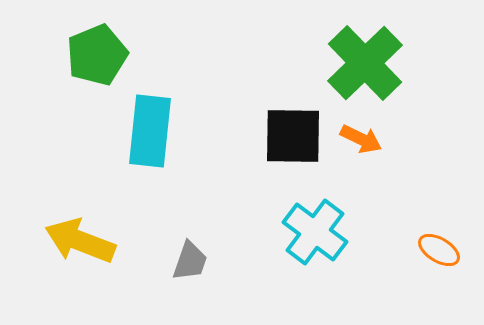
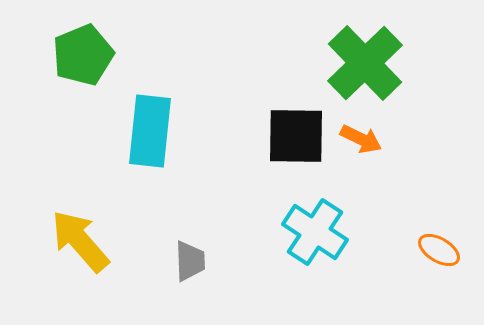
green pentagon: moved 14 px left
black square: moved 3 px right
cyan cross: rotated 4 degrees counterclockwise
yellow arrow: rotated 28 degrees clockwise
gray trapezoid: rotated 21 degrees counterclockwise
